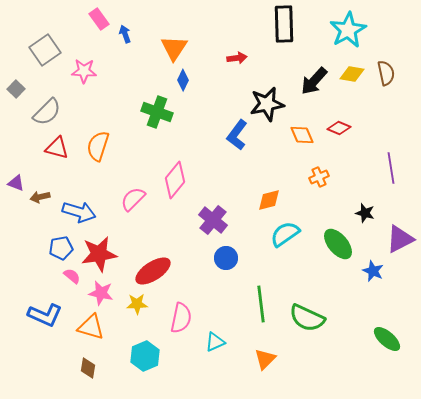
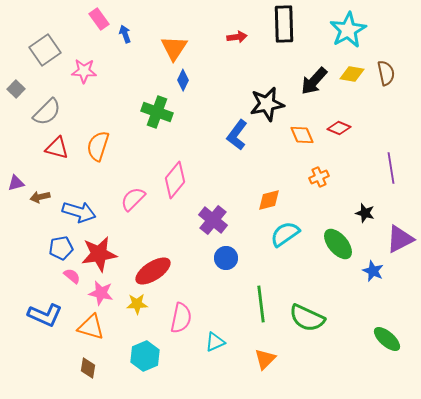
red arrow at (237, 58): moved 21 px up
purple triangle at (16, 183): rotated 36 degrees counterclockwise
